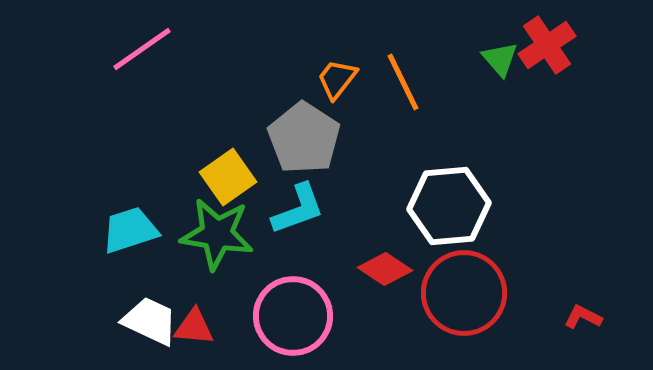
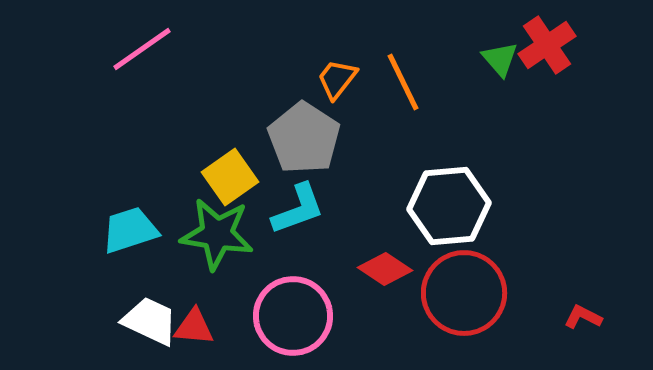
yellow square: moved 2 px right
